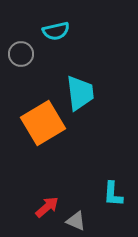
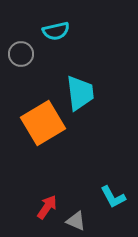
cyan L-shape: moved 3 px down; rotated 32 degrees counterclockwise
red arrow: rotated 15 degrees counterclockwise
